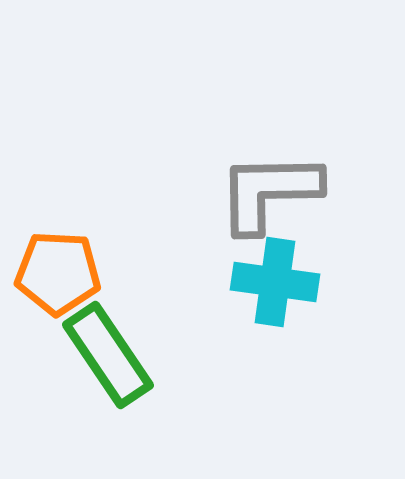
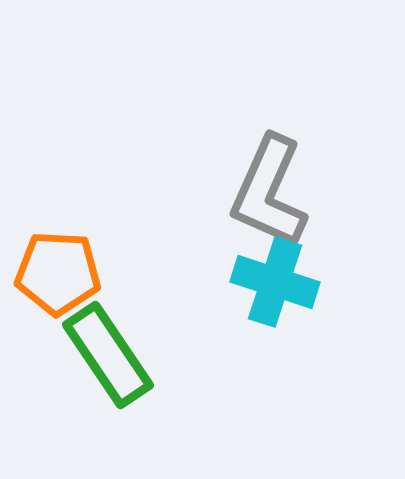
gray L-shape: rotated 65 degrees counterclockwise
cyan cross: rotated 10 degrees clockwise
